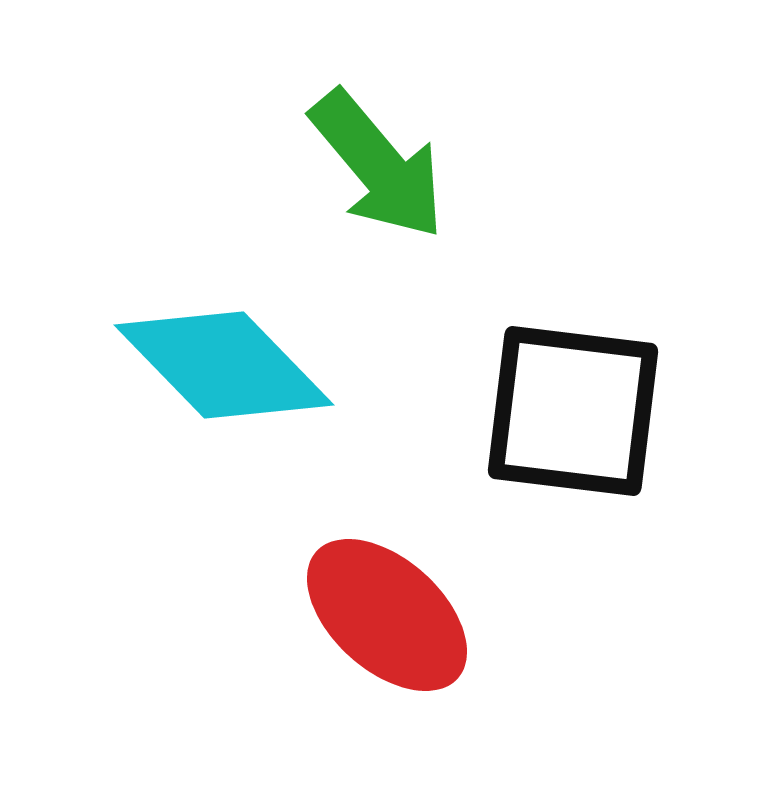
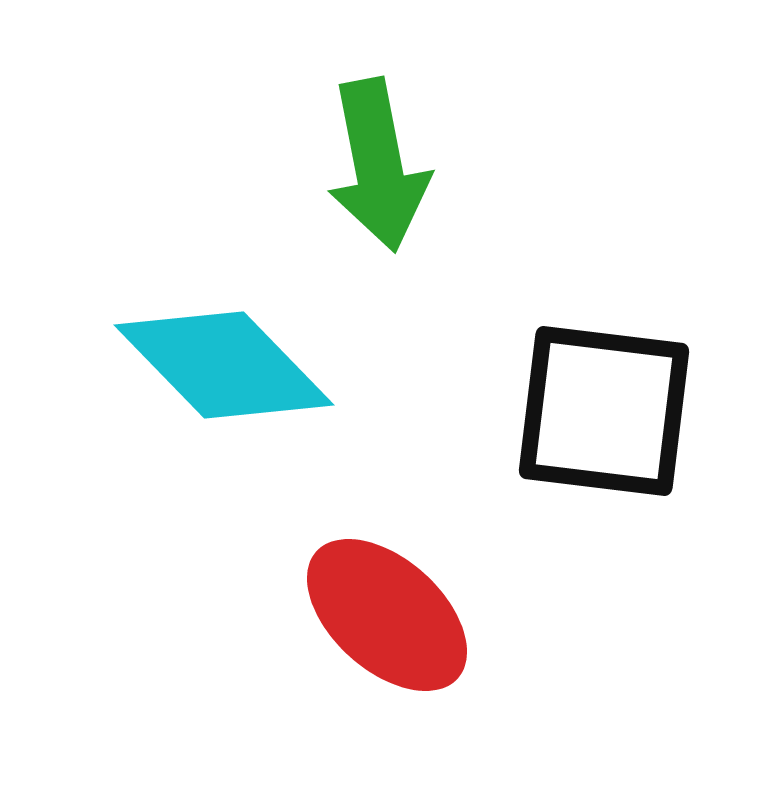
green arrow: rotated 29 degrees clockwise
black square: moved 31 px right
